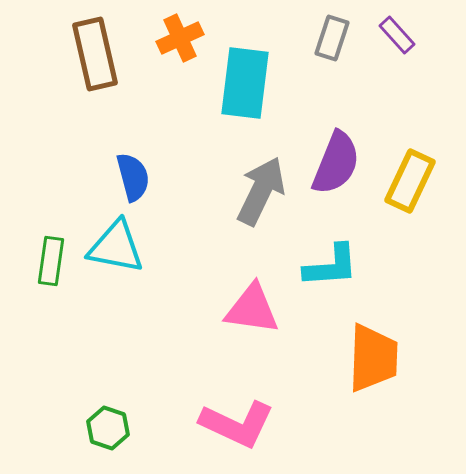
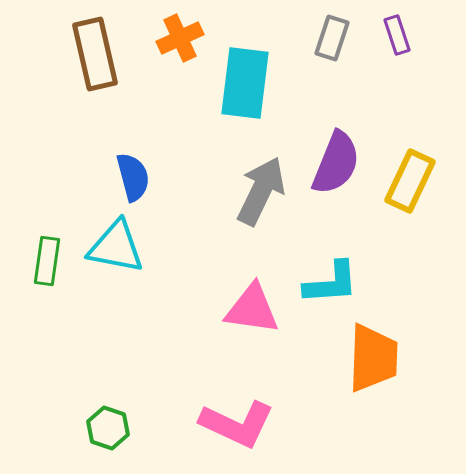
purple rectangle: rotated 24 degrees clockwise
green rectangle: moved 4 px left
cyan L-shape: moved 17 px down
